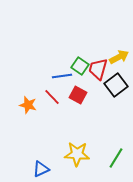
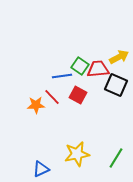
red trapezoid: rotated 70 degrees clockwise
black square: rotated 30 degrees counterclockwise
orange star: moved 8 px right; rotated 18 degrees counterclockwise
yellow star: rotated 15 degrees counterclockwise
